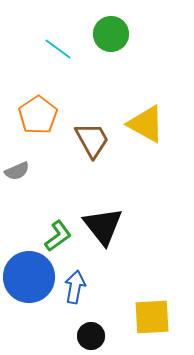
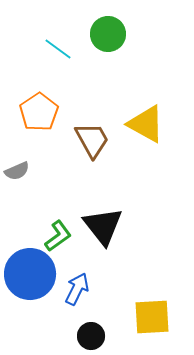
green circle: moved 3 px left
orange pentagon: moved 1 px right, 3 px up
blue circle: moved 1 px right, 3 px up
blue arrow: moved 2 px right, 2 px down; rotated 16 degrees clockwise
